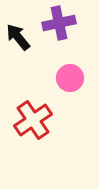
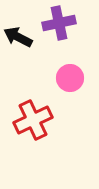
black arrow: rotated 24 degrees counterclockwise
red cross: rotated 9 degrees clockwise
